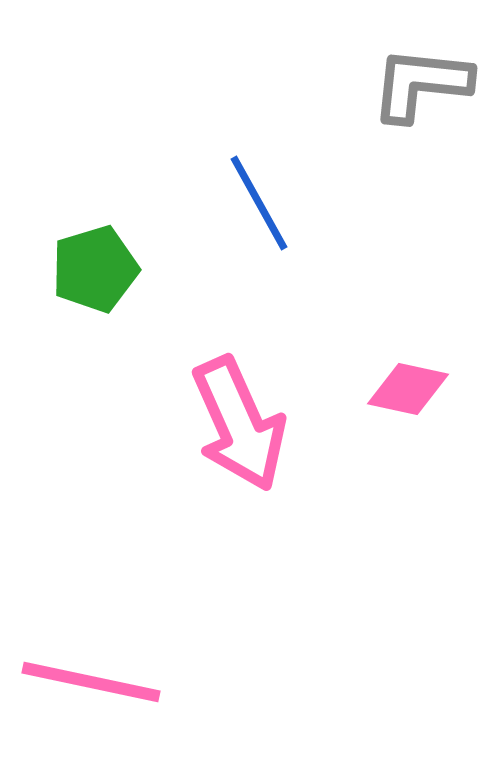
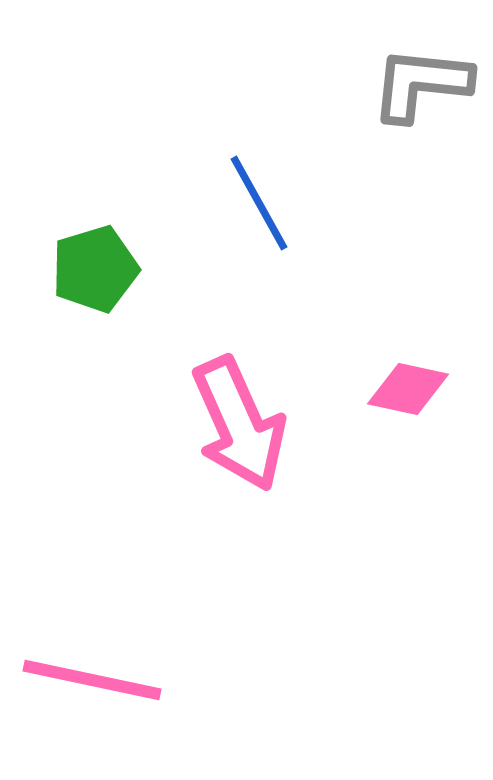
pink line: moved 1 px right, 2 px up
